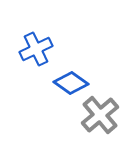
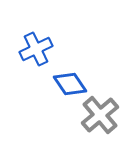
blue diamond: moved 1 px left, 1 px down; rotated 20 degrees clockwise
